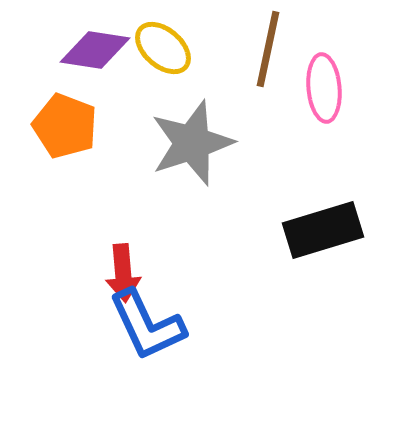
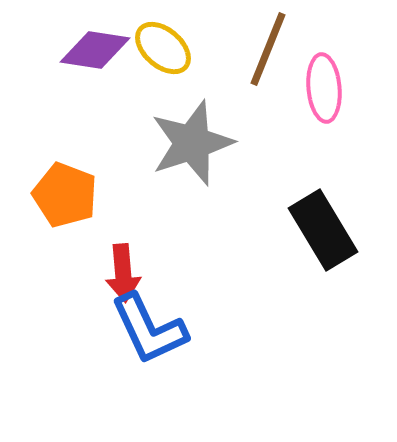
brown line: rotated 10 degrees clockwise
orange pentagon: moved 69 px down
black rectangle: rotated 76 degrees clockwise
blue L-shape: moved 2 px right, 4 px down
